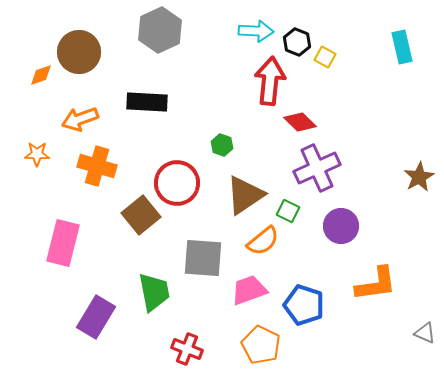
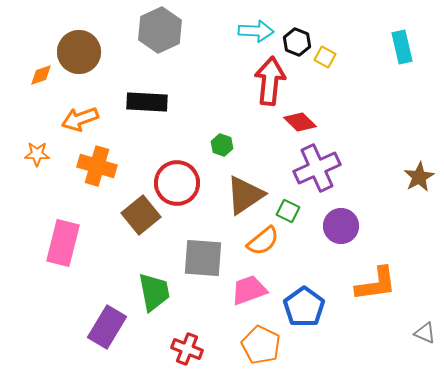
blue pentagon: moved 2 px down; rotated 18 degrees clockwise
purple rectangle: moved 11 px right, 10 px down
